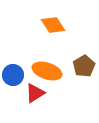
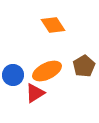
orange ellipse: rotated 44 degrees counterclockwise
